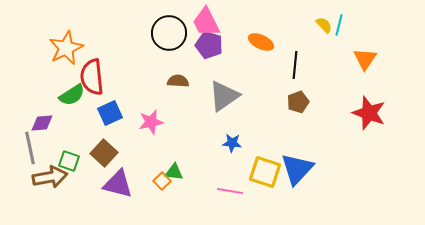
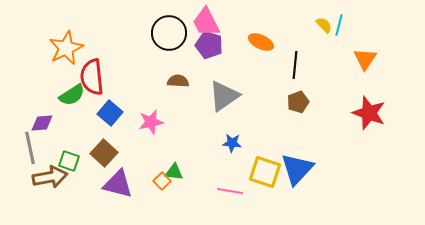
blue square: rotated 25 degrees counterclockwise
